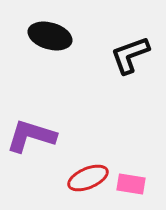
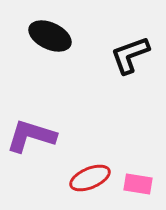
black ellipse: rotated 9 degrees clockwise
red ellipse: moved 2 px right
pink rectangle: moved 7 px right
